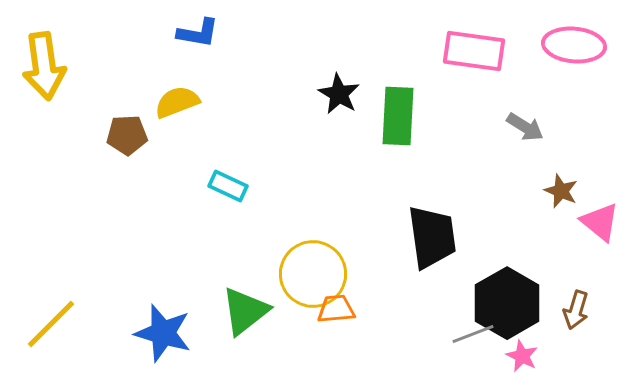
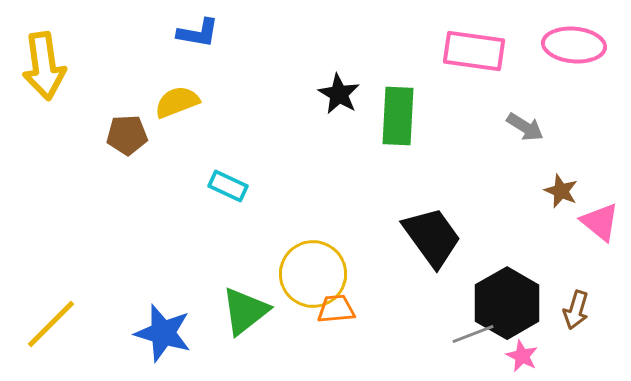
black trapezoid: rotated 28 degrees counterclockwise
